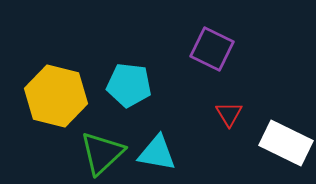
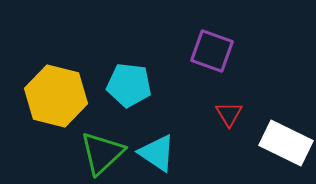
purple square: moved 2 px down; rotated 6 degrees counterclockwise
cyan triangle: rotated 24 degrees clockwise
